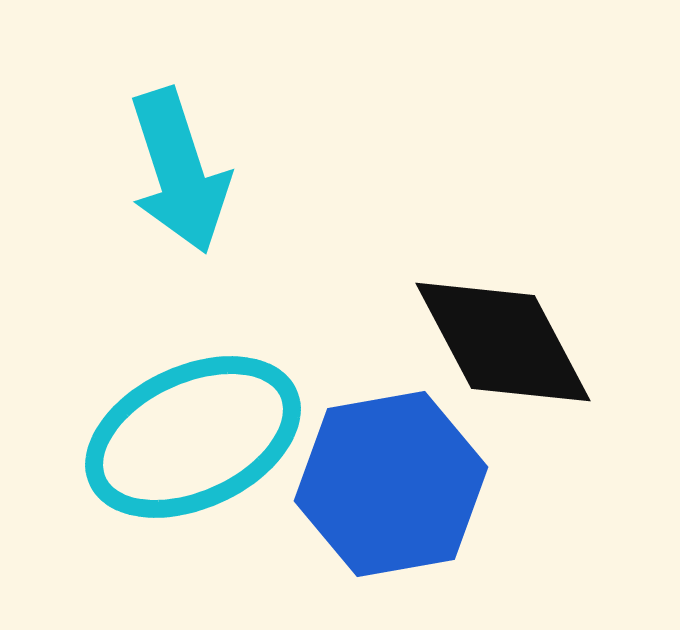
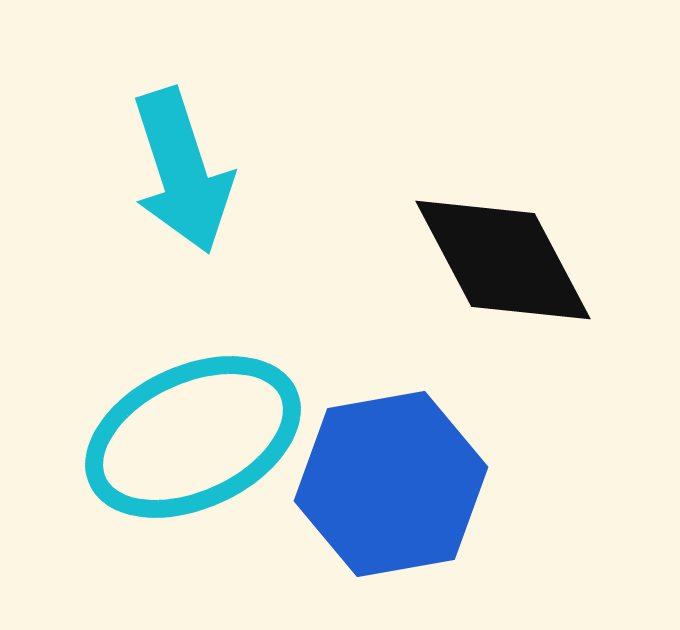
cyan arrow: moved 3 px right
black diamond: moved 82 px up
